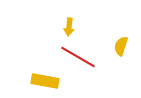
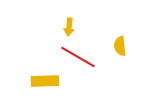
yellow semicircle: moved 1 px left; rotated 24 degrees counterclockwise
yellow rectangle: rotated 12 degrees counterclockwise
